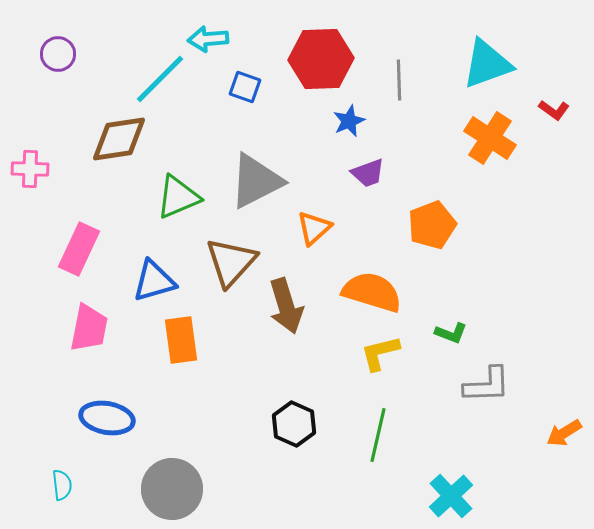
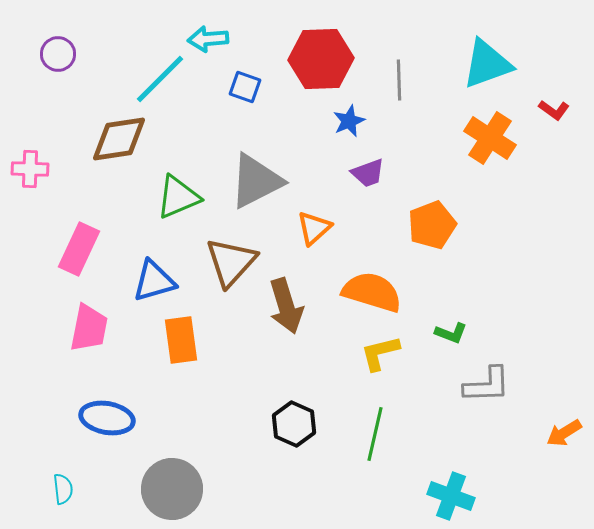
green line: moved 3 px left, 1 px up
cyan semicircle: moved 1 px right, 4 px down
cyan cross: rotated 27 degrees counterclockwise
